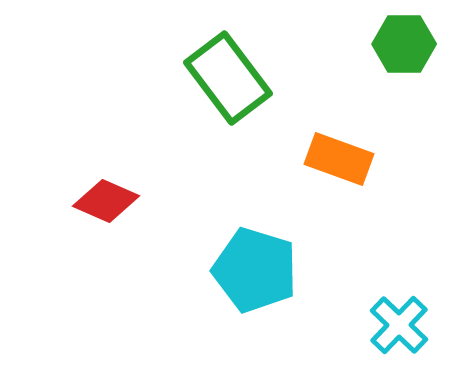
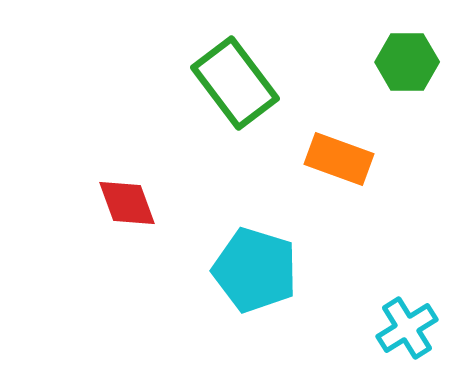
green hexagon: moved 3 px right, 18 px down
green rectangle: moved 7 px right, 5 px down
red diamond: moved 21 px right, 2 px down; rotated 46 degrees clockwise
cyan cross: moved 8 px right, 3 px down; rotated 14 degrees clockwise
